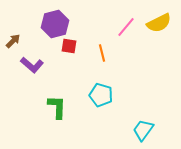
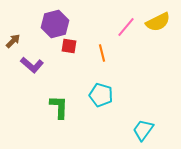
yellow semicircle: moved 1 px left, 1 px up
green L-shape: moved 2 px right
